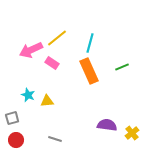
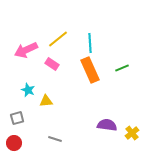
yellow line: moved 1 px right, 1 px down
cyan line: rotated 18 degrees counterclockwise
pink arrow: moved 5 px left
pink rectangle: moved 1 px down
green line: moved 1 px down
orange rectangle: moved 1 px right, 1 px up
cyan star: moved 5 px up
yellow triangle: moved 1 px left
gray square: moved 5 px right
red circle: moved 2 px left, 3 px down
